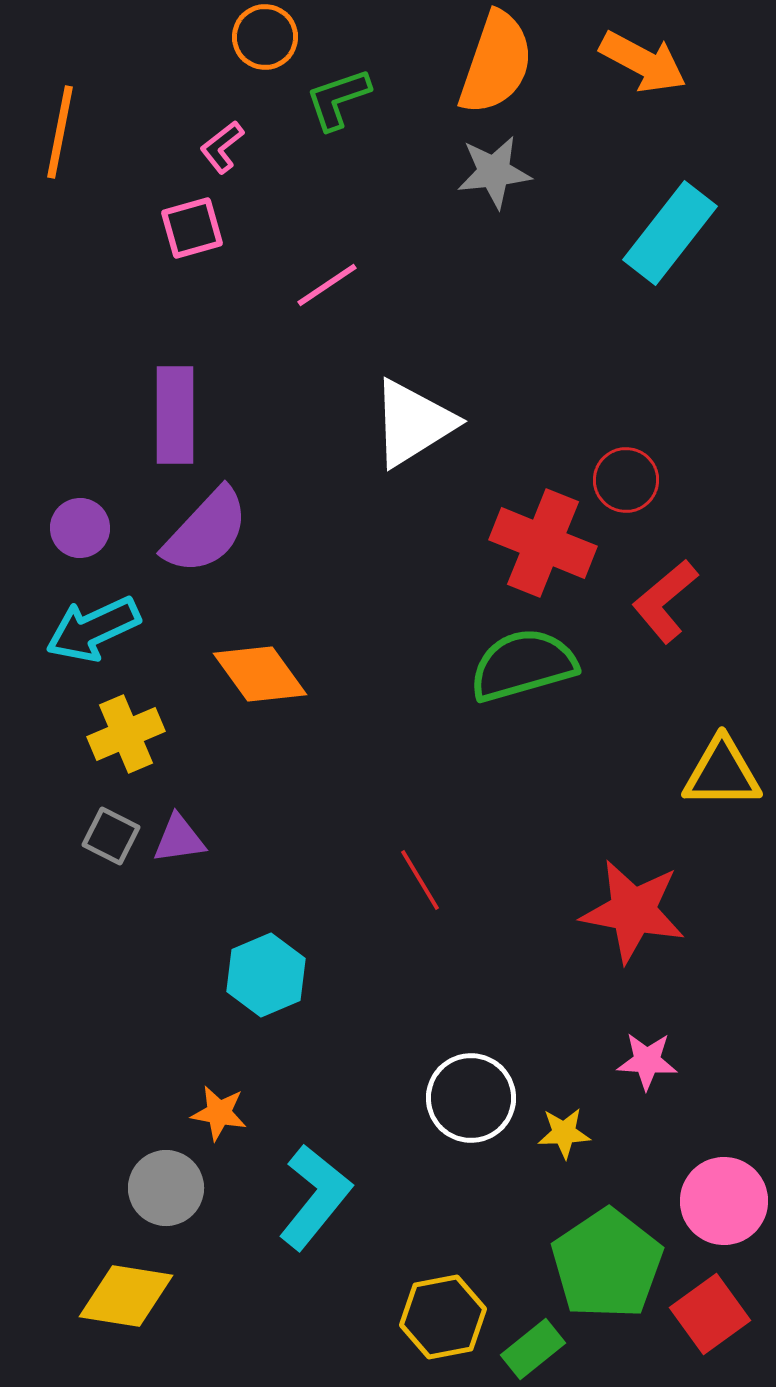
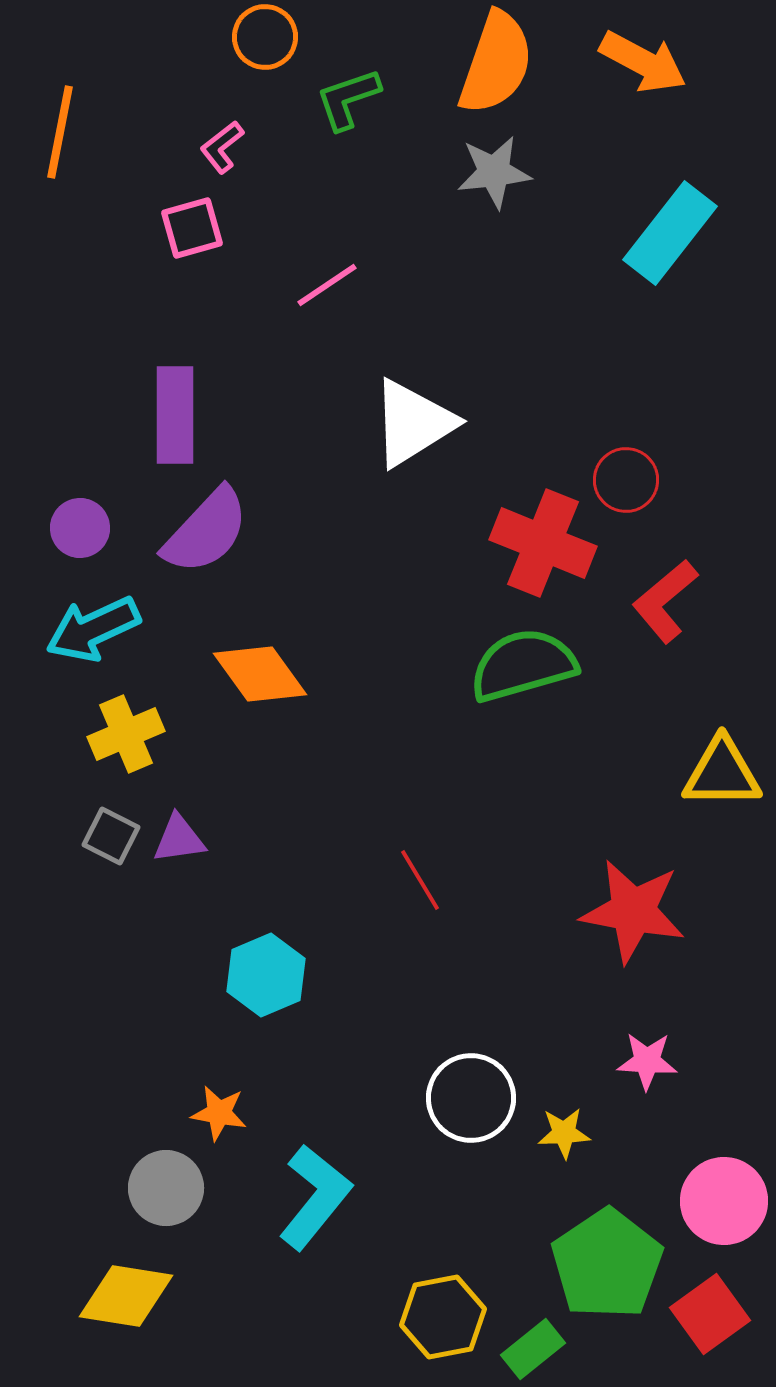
green L-shape: moved 10 px right
